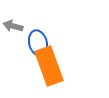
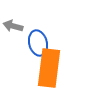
orange rectangle: moved 2 px down; rotated 27 degrees clockwise
